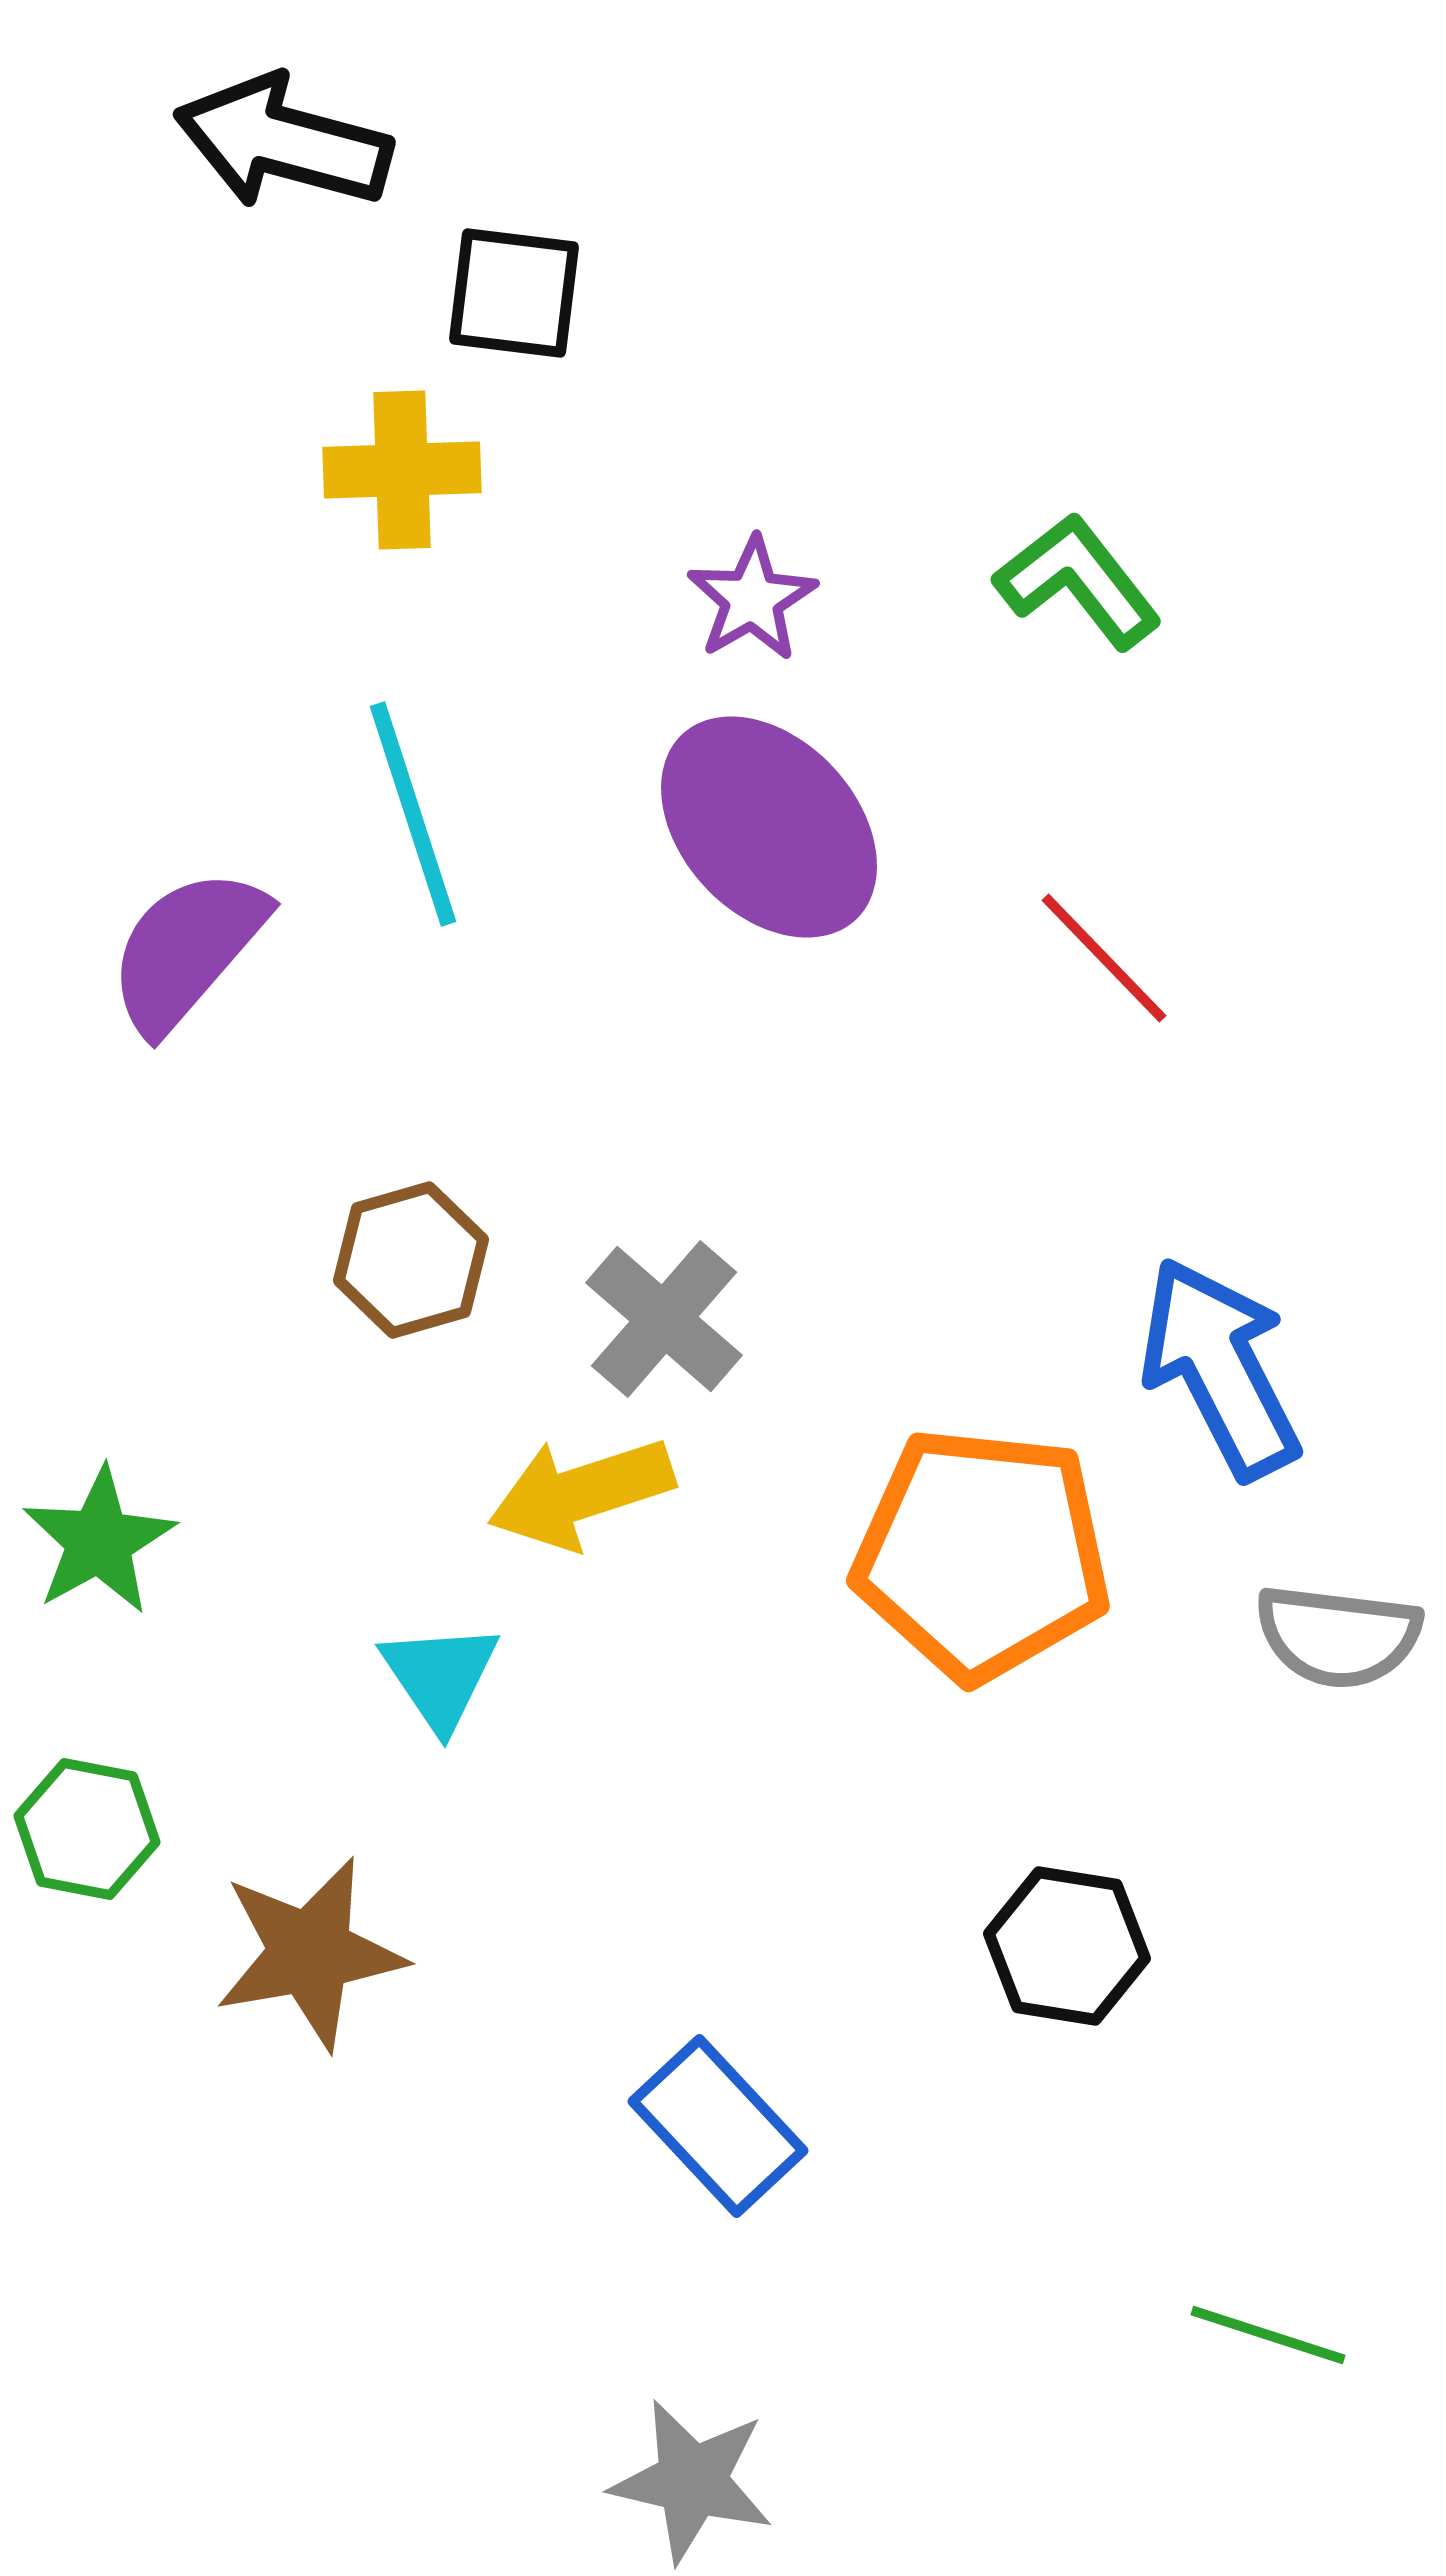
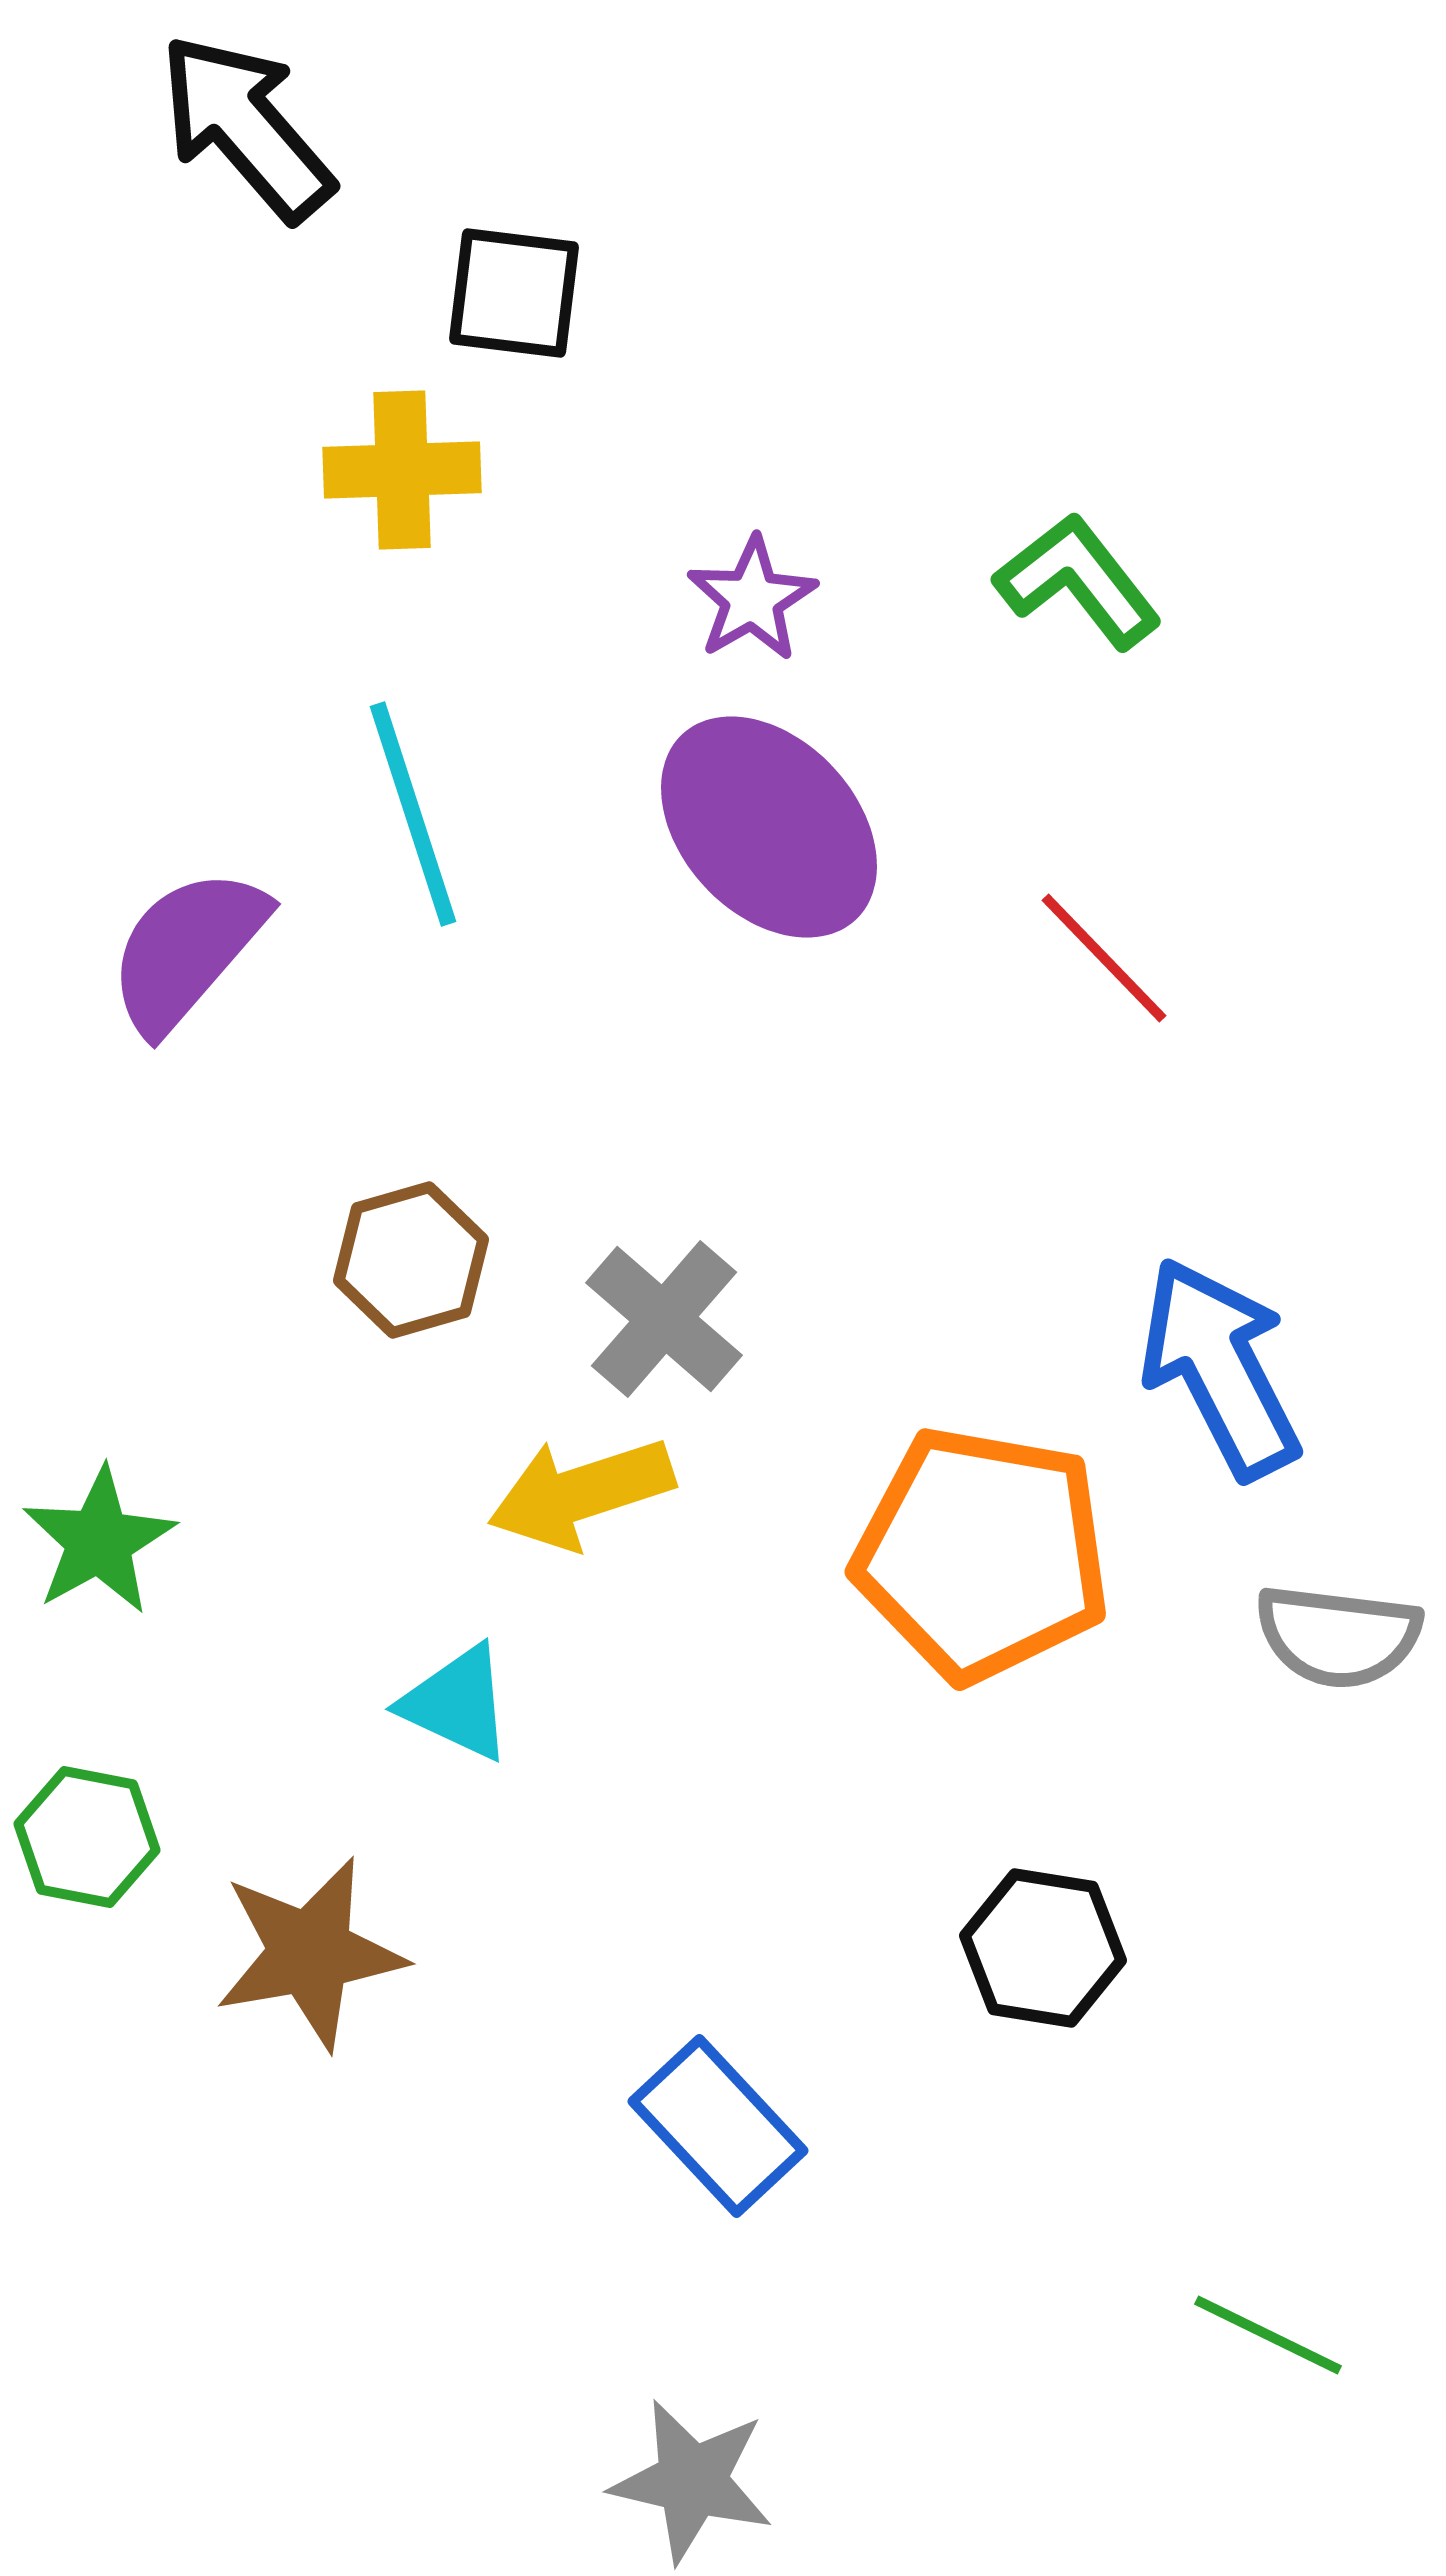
black arrow: moved 37 px left, 15 px up; rotated 34 degrees clockwise
orange pentagon: rotated 4 degrees clockwise
cyan triangle: moved 17 px right, 27 px down; rotated 31 degrees counterclockwise
green hexagon: moved 8 px down
black hexagon: moved 24 px left, 2 px down
green line: rotated 8 degrees clockwise
